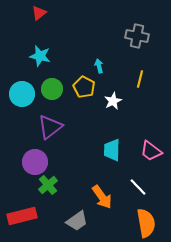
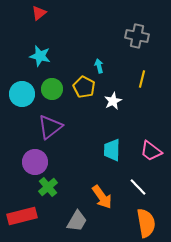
yellow line: moved 2 px right
green cross: moved 2 px down
gray trapezoid: rotated 25 degrees counterclockwise
